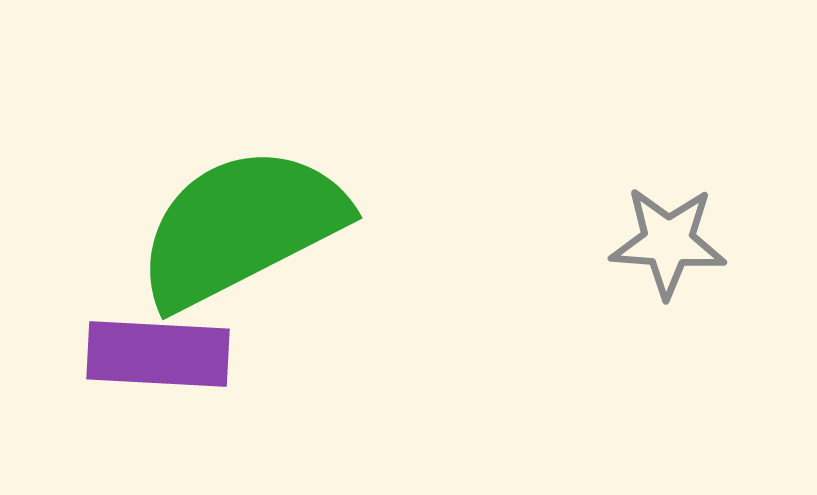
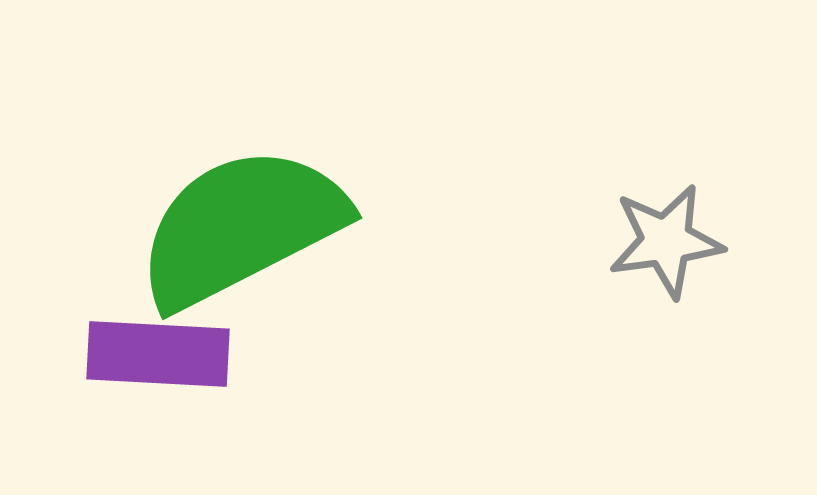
gray star: moved 2 px left, 1 px up; rotated 12 degrees counterclockwise
